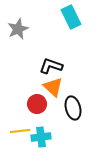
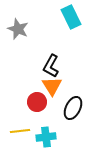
gray star: rotated 25 degrees counterclockwise
black L-shape: rotated 80 degrees counterclockwise
orange triangle: moved 1 px left, 1 px up; rotated 15 degrees clockwise
red circle: moved 2 px up
black ellipse: rotated 40 degrees clockwise
cyan cross: moved 5 px right
